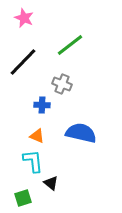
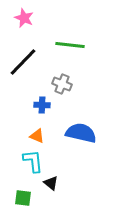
green line: rotated 44 degrees clockwise
green square: rotated 24 degrees clockwise
